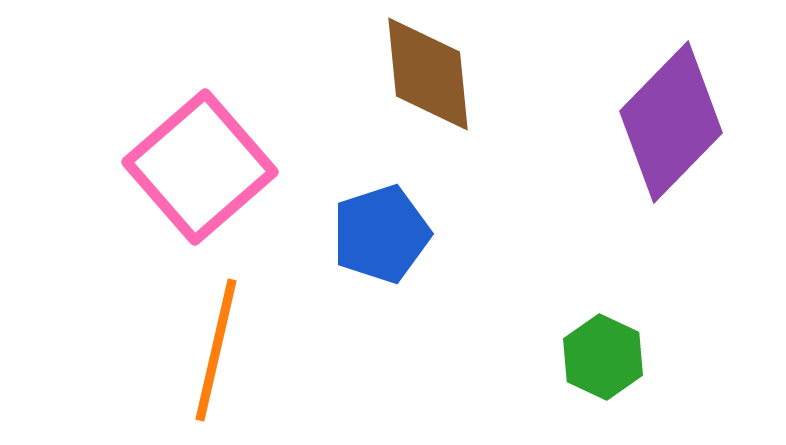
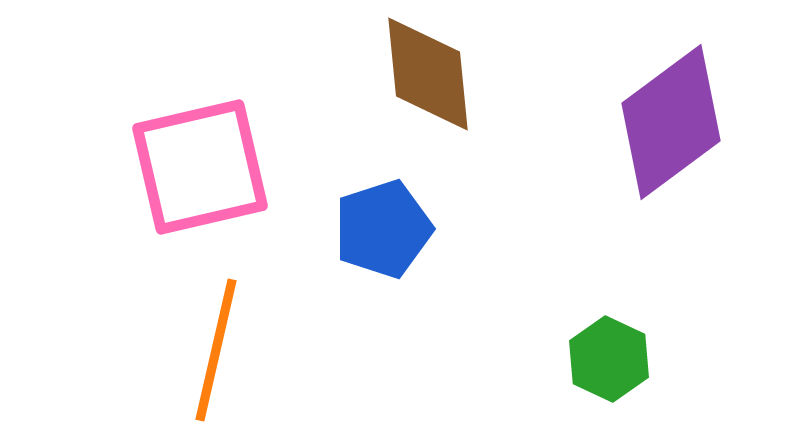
purple diamond: rotated 9 degrees clockwise
pink square: rotated 28 degrees clockwise
blue pentagon: moved 2 px right, 5 px up
green hexagon: moved 6 px right, 2 px down
